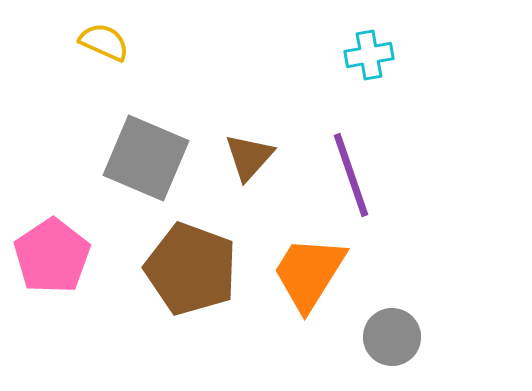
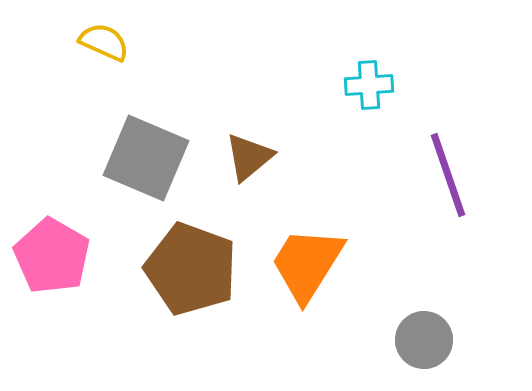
cyan cross: moved 30 px down; rotated 6 degrees clockwise
brown triangle: rotated 8 degrees clockwise
purple line: moved 97 px right
pink pentagon: rotated 8 degrees counterclockwise
orange trapezoid: moved 2 px left, 9 px up
gray circle: moved 32 px right, 3 px down
